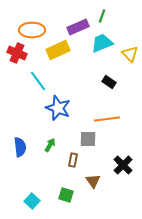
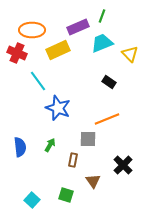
orange line: rotated 15 degrees counterclockwise
cyan square: moved 1 px up
